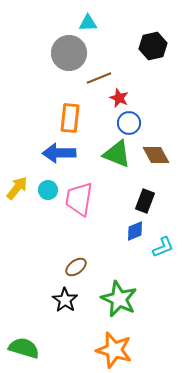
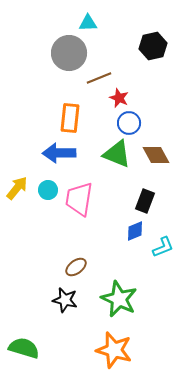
black star: rotated 20 degrees counterclockwise
